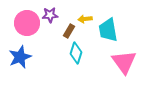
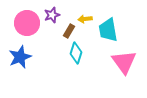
purple star: moved 2 px right; rotated 14 degrees counterclockwise
